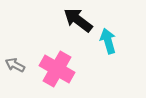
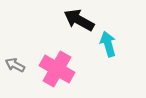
black arrow: moved 1 px right; rotated 8 degrees counterclockwise
cyan arrow: moved 3 px down
